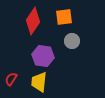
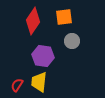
red semicircle: moved 6 px right, 6 px down
